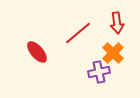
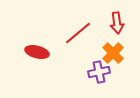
red ellipse: rotated 35 degrees counterclockwise
